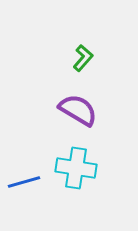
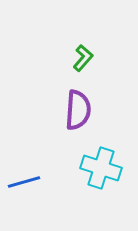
purple semicircle: rotated 63 degrees clockwise
cyan cross: moved 25 px right; rotated 9 degrees clockwise
